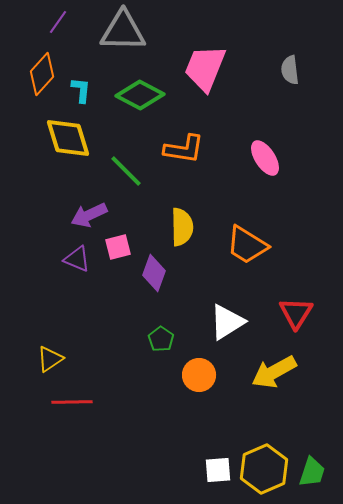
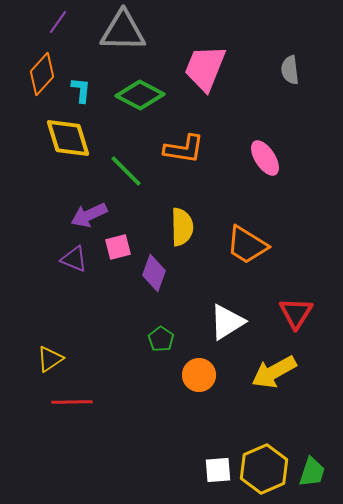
purple triangle: moved 3 px left
